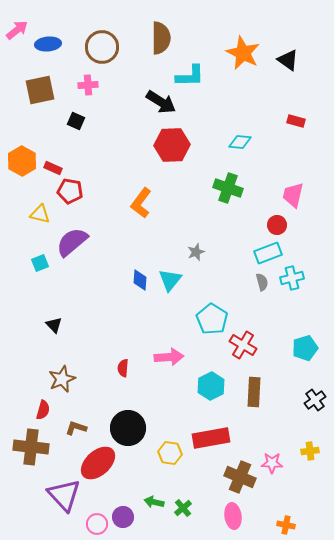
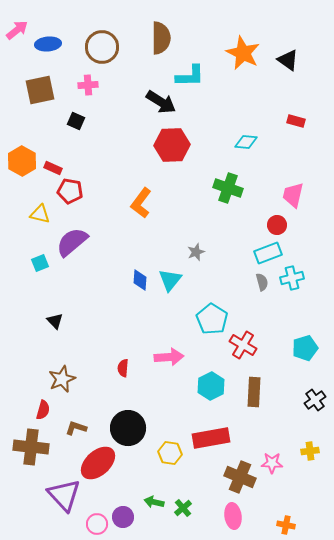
cyan diamond at (240, 142): moved 6 px right
black triangle at (54, 325): moved 1 px right, 4 px up
